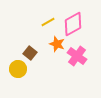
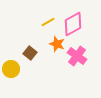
yellow circle: moved 7 px left
